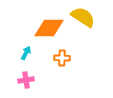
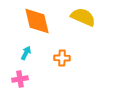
yellow semicircle: rotated 10 degrees counterclockwise
orange diamond: moved 12 px left, 7 px up; rotated 76 degrees clockwise
pink cross: moved 6 px left, 1 px up
